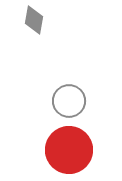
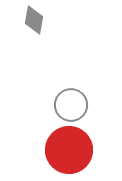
gray circle: moved 2 px right, 4 px down
